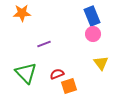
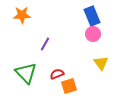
orange star: moved 2 px down
purple line: moved 1 px right; rotated 40 degrees counterclockwise
